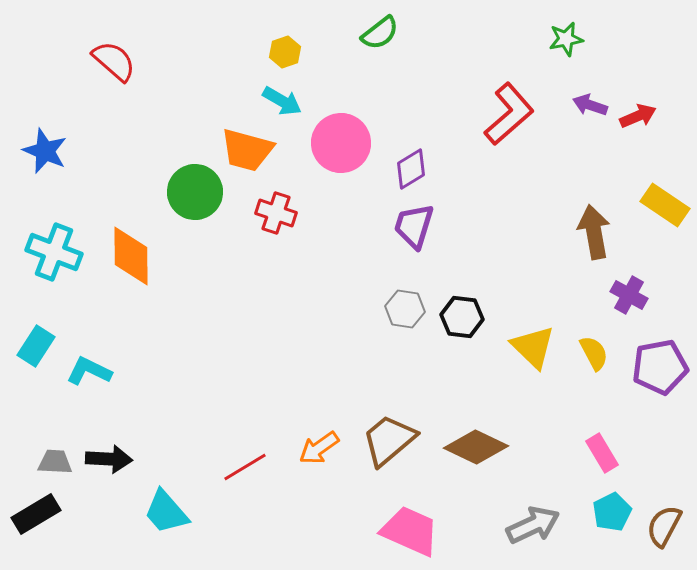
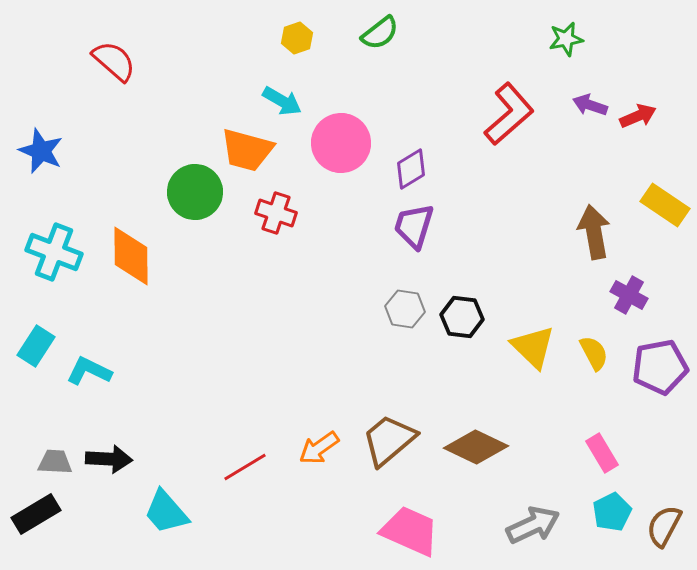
yellow hexagon: moved 12 px right, 14 px up
blue star: moved 4 px left
